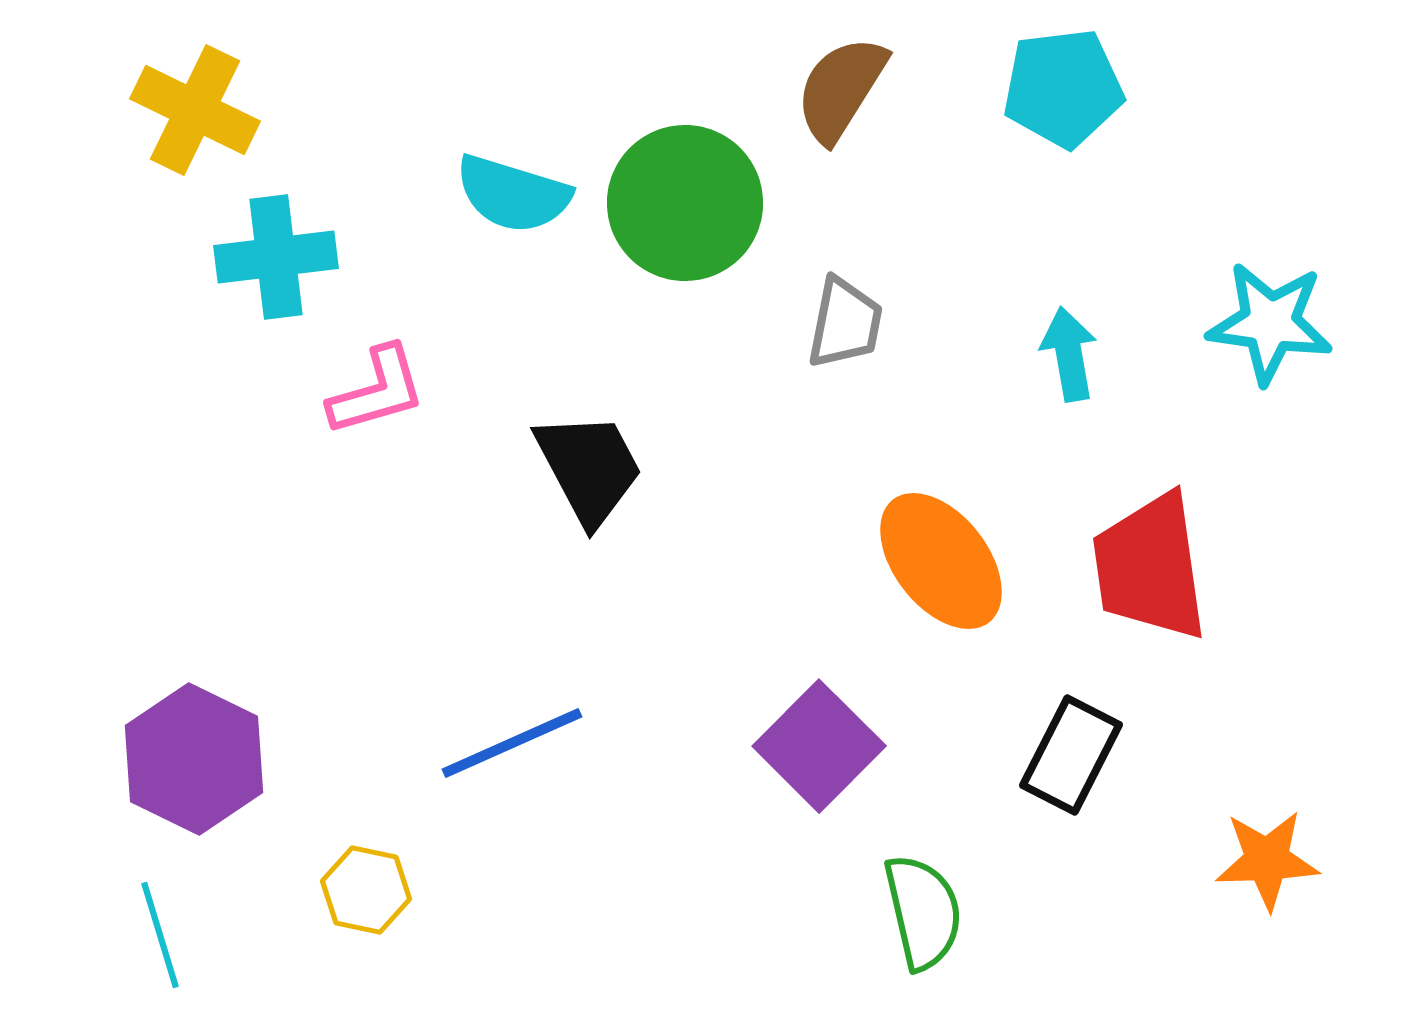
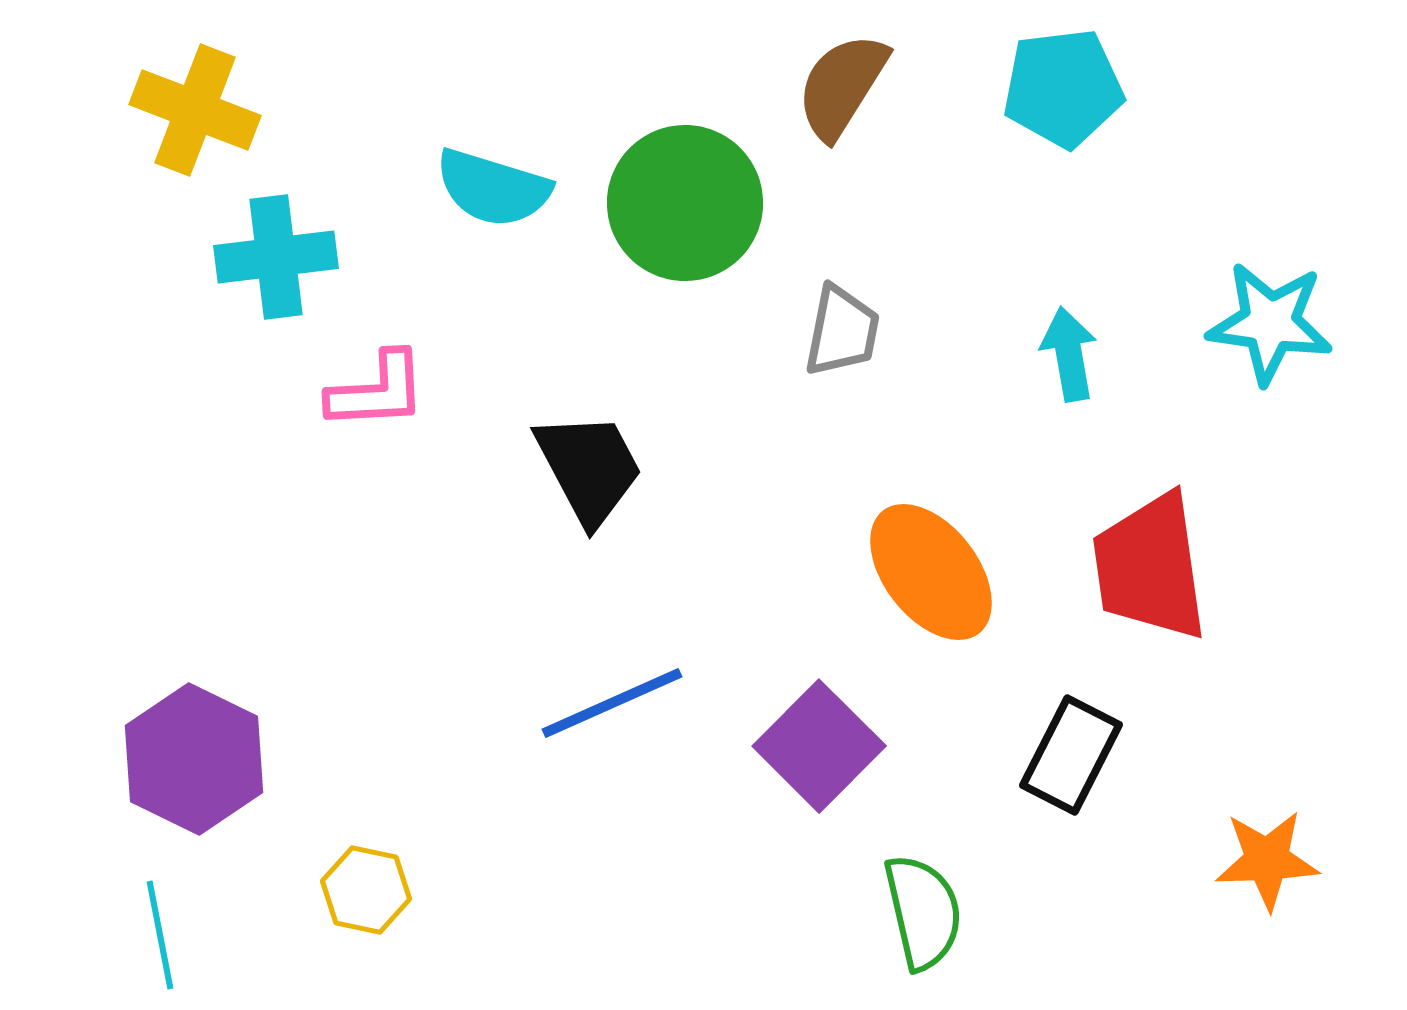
brown semicircle: moved 1 px right, 3 px up
yellow cross: rotated 5 degrees counterclockwise
cyan semicircle: moved 20 px left, 6 px up
gray trapezoid: moved 3 px left, 8 px down
pink L-shape: rotated 13 degrees clockwise
orange ellipse: moved 10 px left, 11 px down
blue line: moved 100 px right, 40 px up
cyan line: rotated 6 degrees clockwise
